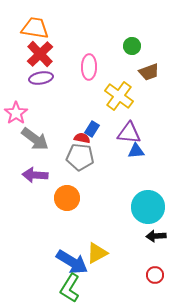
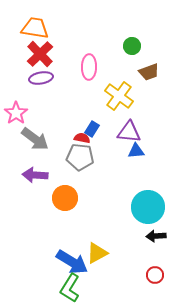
purple triangle: moved 1 px up
orange circle: moved 2 px left
